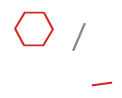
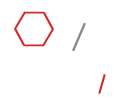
red line: rotated 66 degrees counterclockwise
